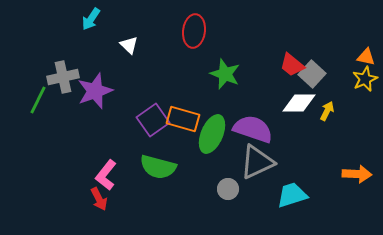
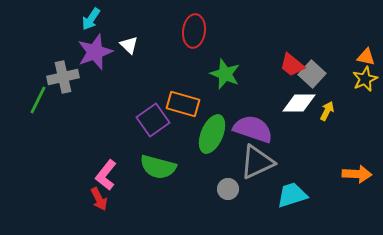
purple star: moved 39 px up
orange rectangle: moved 15 px up
